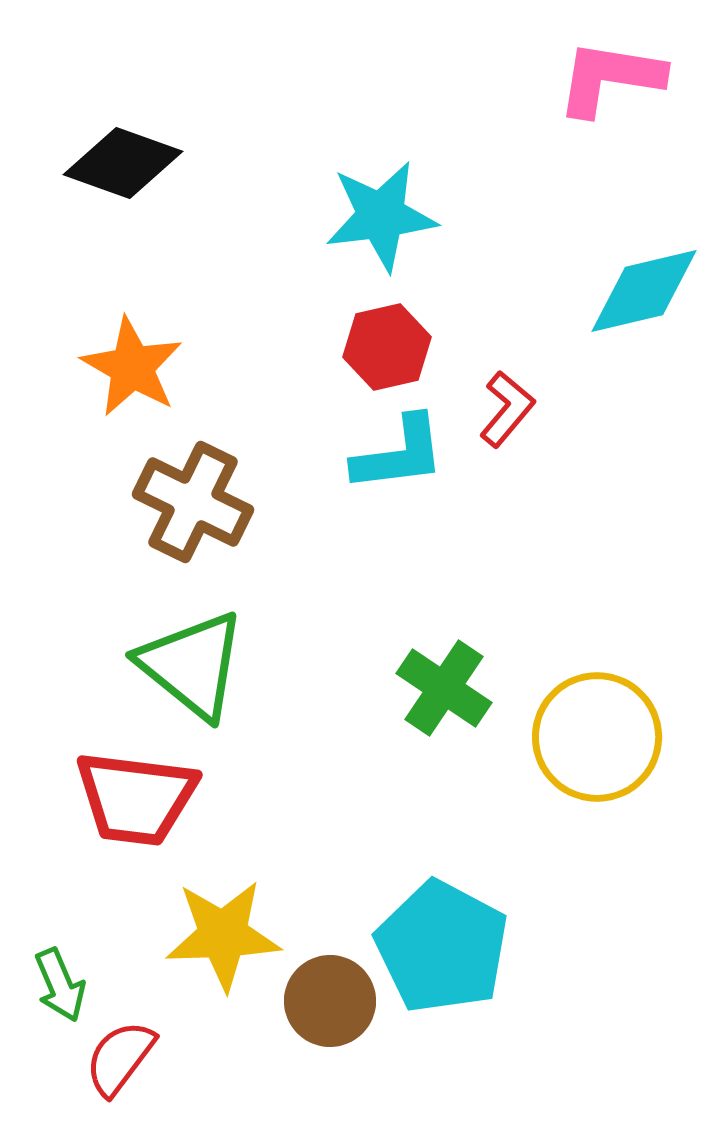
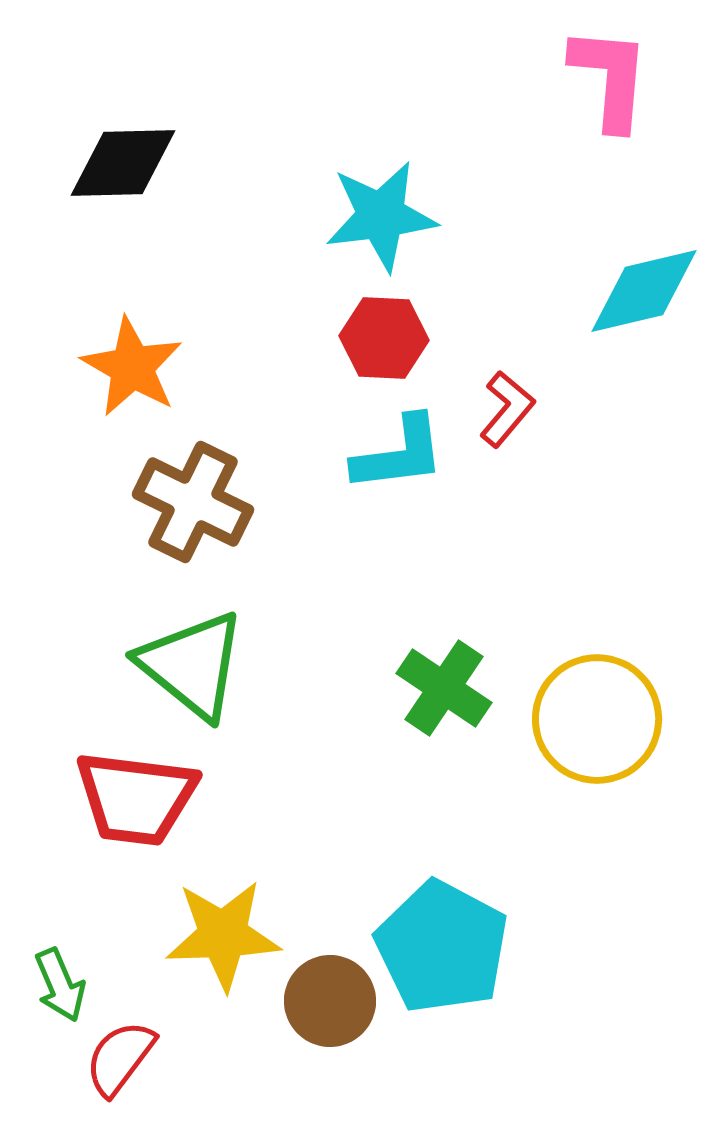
pink L-shape: rotated 86 degrees clockwise
black diamond: rotated 21 degrees counterclockwise
red hexagon: moved 3 px left, 9 px up; rotated 16 degrees clockwise
yellow circle: moved 18 px up
